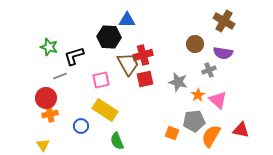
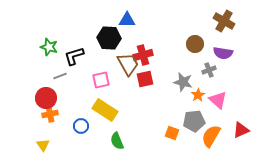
black hexagon: moved 1 px down
gray star: moved 5 px right
red triangle: rotated 36 degrees counterclockwise
